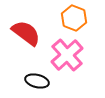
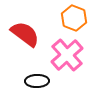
red semicircle: moved 1 px left, 1 px down
black ellipse: rotated 15 degrees counterclockwise
